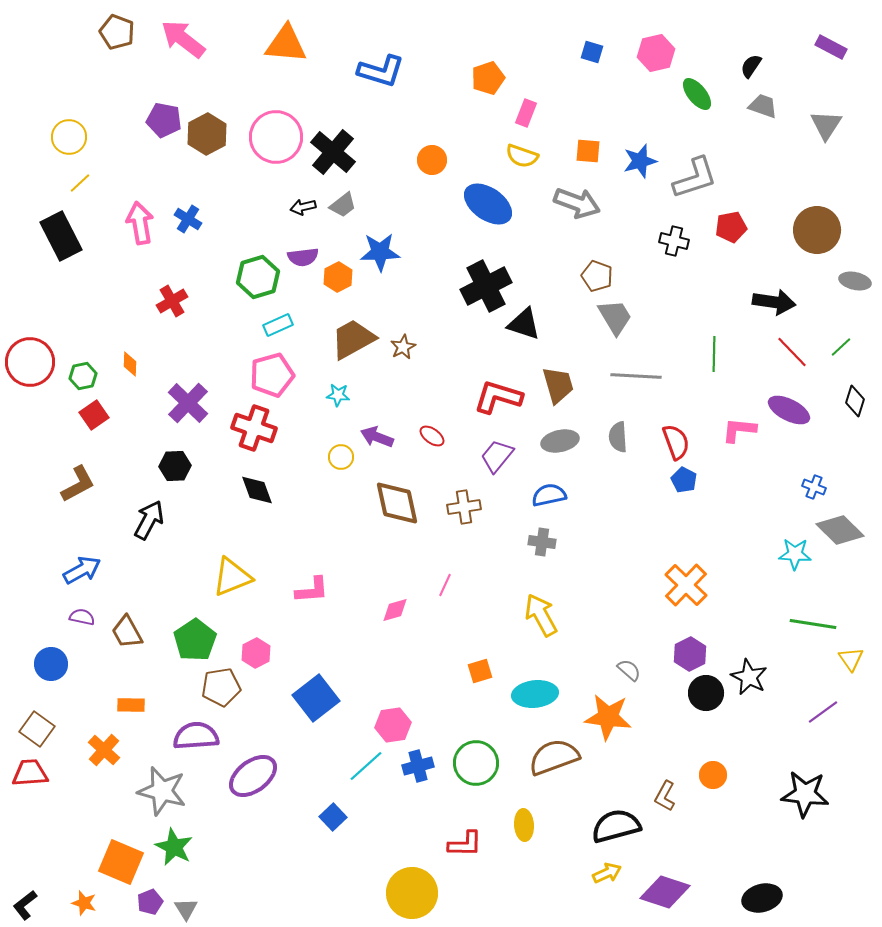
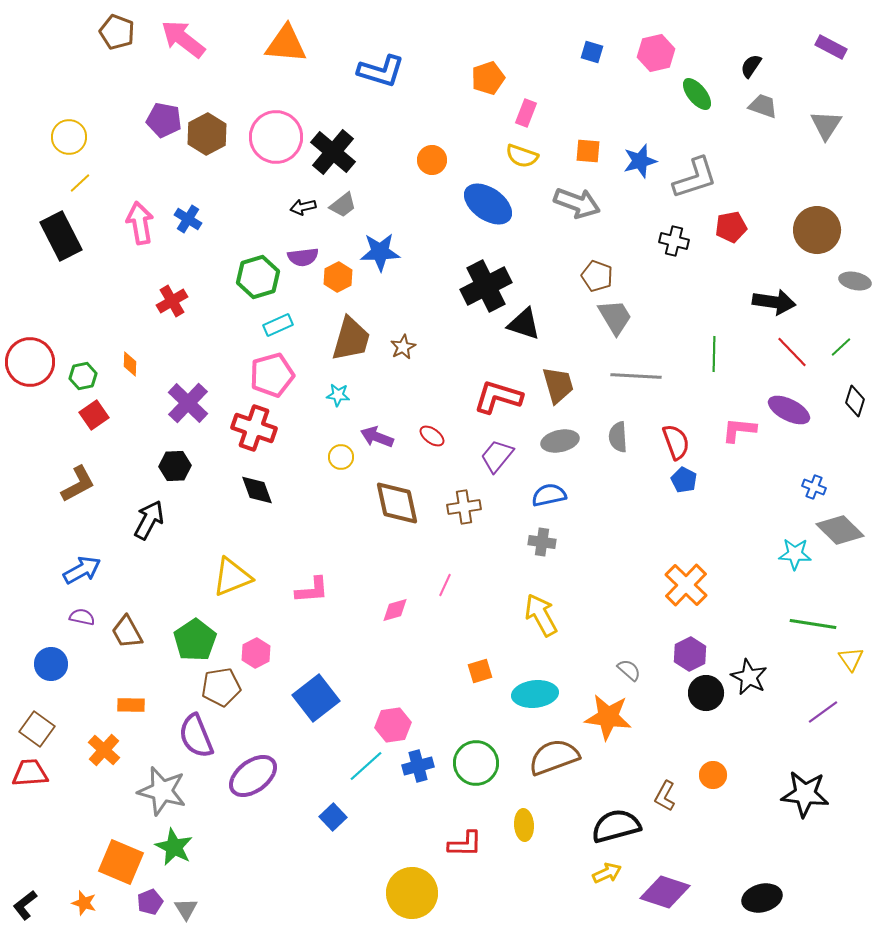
brown trapezoid at (353, 339): moved 2 px left; rotated 135 degrees clockwise
purple semicircle at (196, 736): rotated 108 degrees counterclockwise
